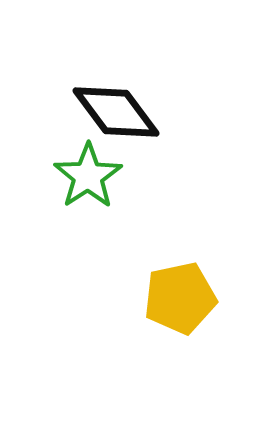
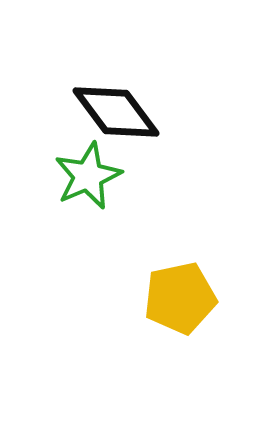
green star: rotated 10 degrees clockwise
